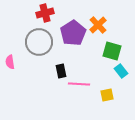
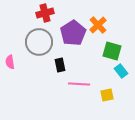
black rectangle: moved 1 px left, 6 px up
